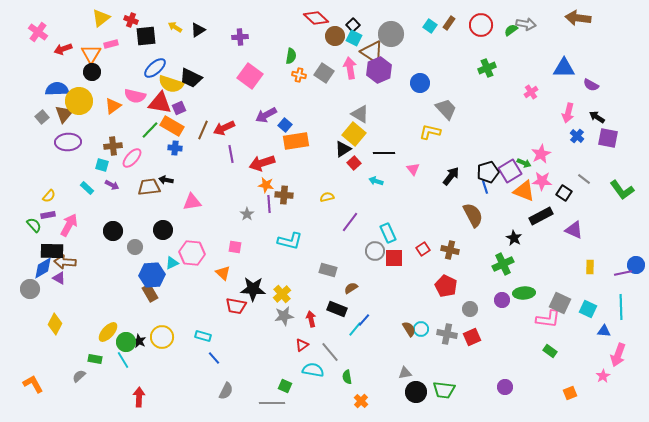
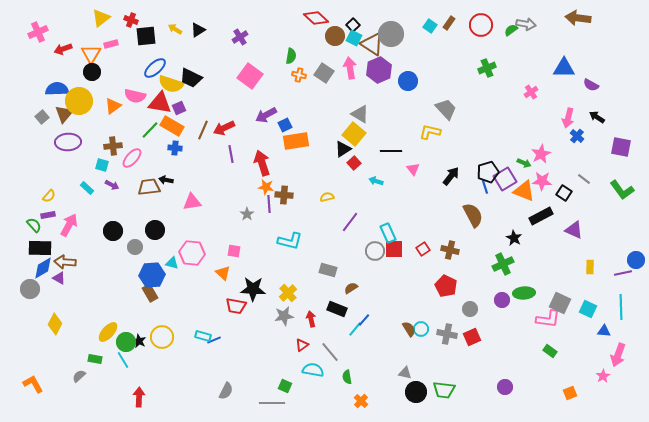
yellow arrow at (175, 27): moved 2 px down
pink cross at (38, 32): rotated 30 degrees clockwise
purple cross at (240, 37): rotated 28 degrees counterclockwise
brown triangle at (372, 52): moved 8 px up
blue circle at (420, 83): moved 12 px left, 2 px up
pink arrow at (568, 113): moved 5 px down
blue square at (285, 125): rotated 24 degrees clockwise
purple square at (608, 138): moved 13 px right, 9 px down
black line at (384, 153): moved 7 px right, 2 px up
red arrow at (262, 163): rotated 90 degrees clockwise
purple square at (510, 171): moved 5 px left, 8 px down
orange star at (266, 185): moved 2 px down
black circle at (163, 230): moved 8 px left
pink square at (235, 247): moved 1 px left, 4 px down
black rectangle at (52, 251): moved 12 px left, 3 px up
red square at (394, 258): moved 9 px up
cyan triangle at (172, 263): rotated 40 degrees clockwise
blue circle at (636, 265): moved 5 px up
yellow cross at (282, 294): moved 6 px right, 1 px up
blue line at (214, 358): moved 18 px up; rotated 72 degrees counterclockwise
gray triangle at (405, 373): rotated 24 degrees clockwise
